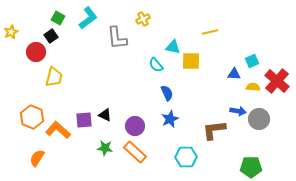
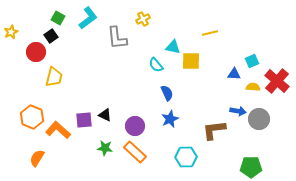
yellow line: moved 1 px down
